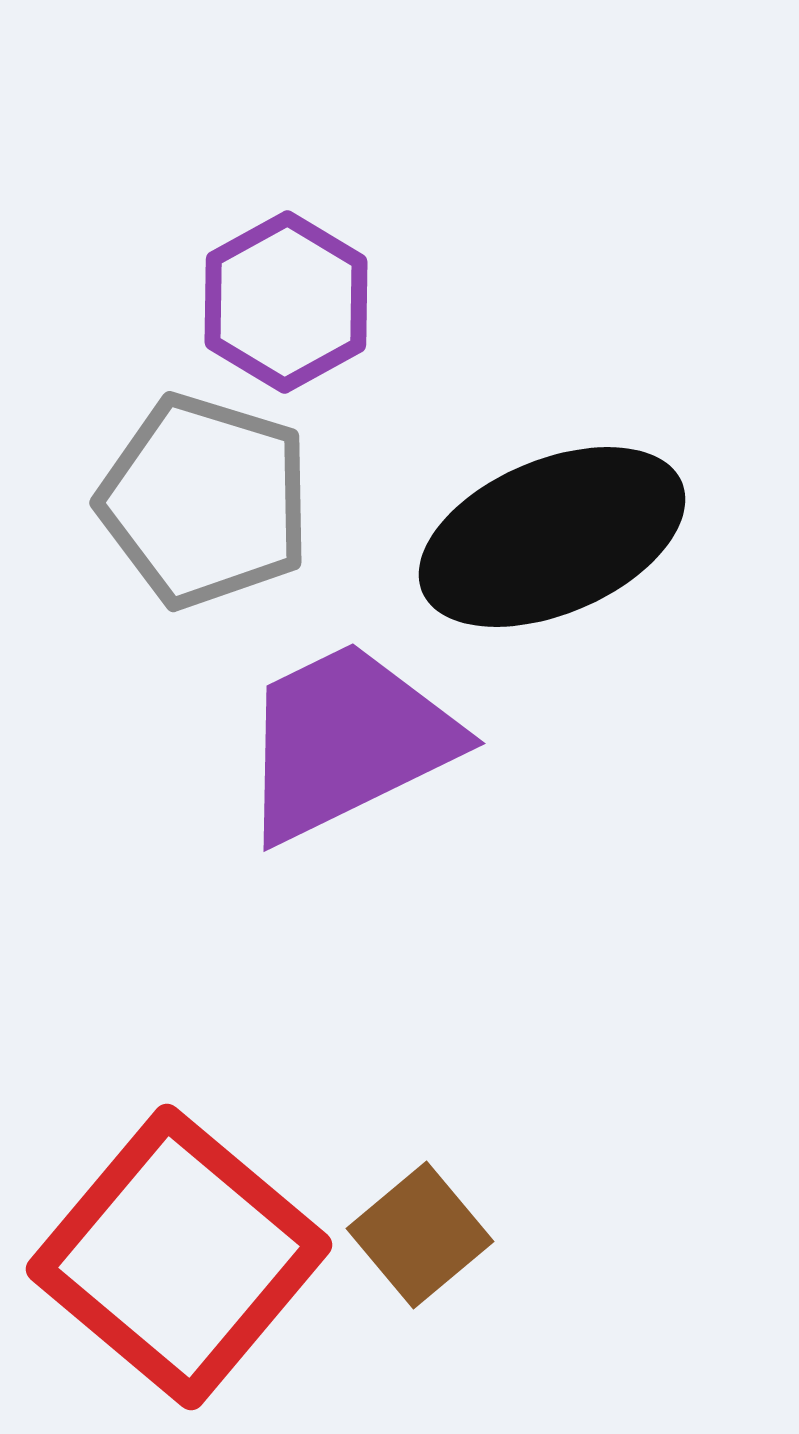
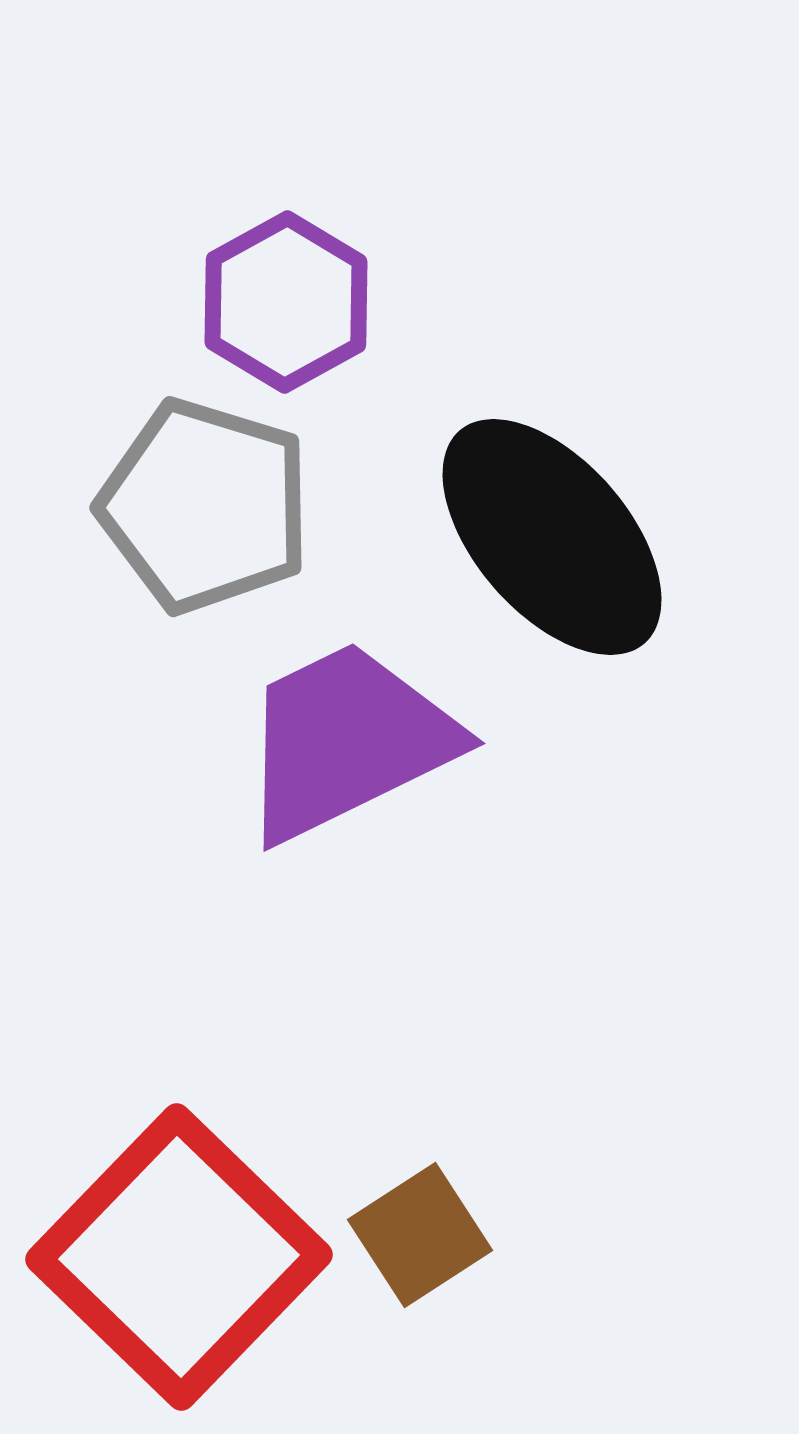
gray pentagon: moved 5 px down
black ellipse: rotated 72 degrees clockwise
brown square: rotated 7 degrees clockwise
red square: rotated 4 degrees clockwise
